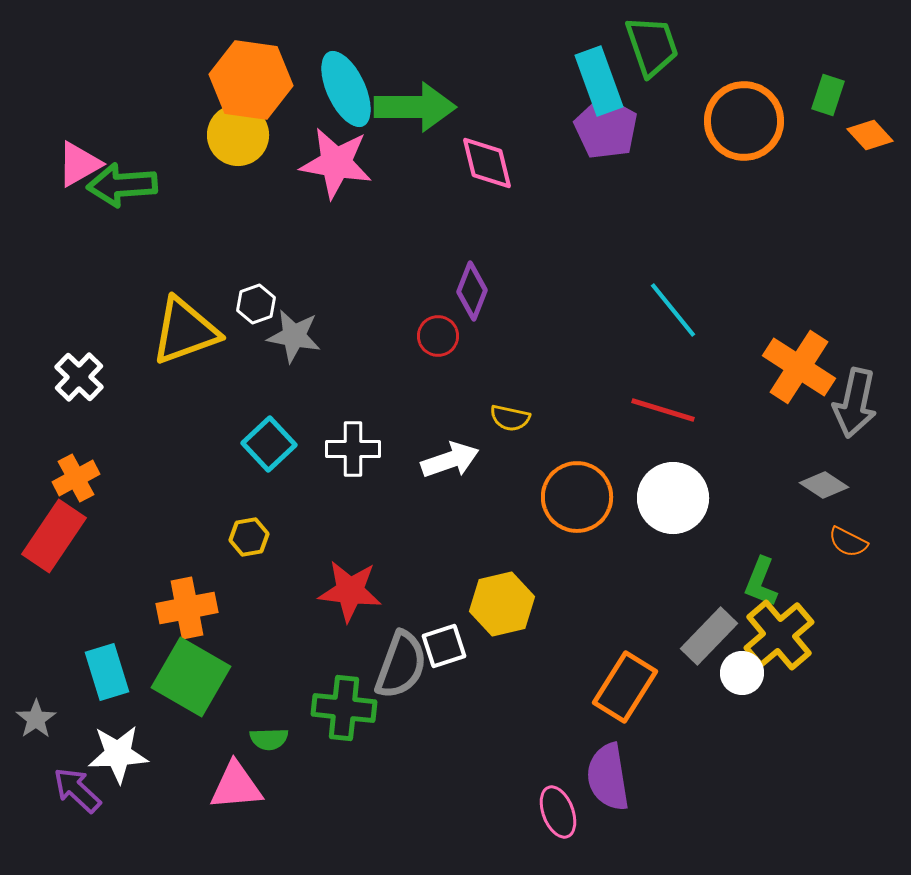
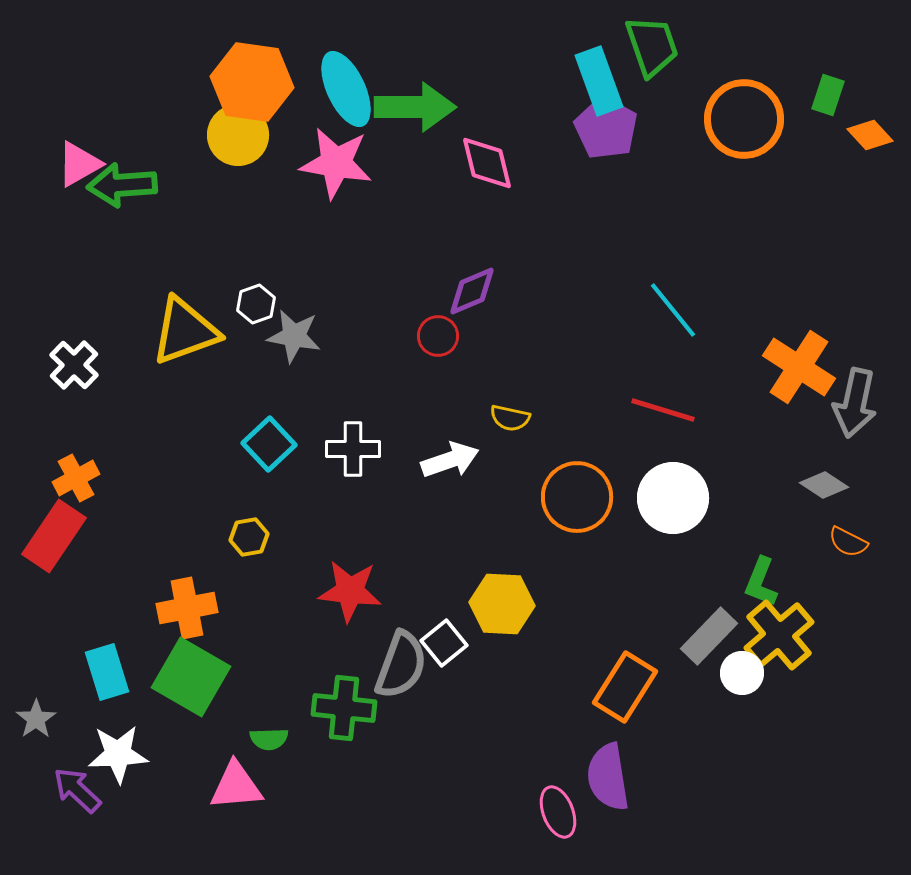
orange hexagon at (251, 80): moved 1 px right, 2 px down
orange circle at (744, 121): moved 2 px up
purple diamond at (472, 291): rotated 46 degrees clockwise
white cross at (79, 377): moved 5 px left, 12 px up
yellow hexagon at (502, 604): rotated 16 degrees clockwise
white square at (444, 646): moved 3 px up; rotated 21 degrees counterclockwise
